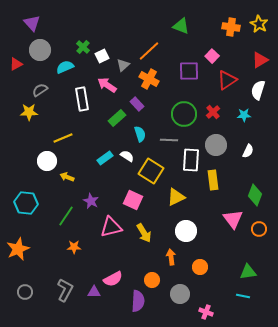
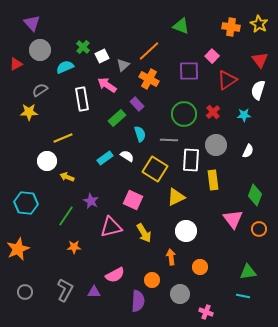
red triangle at (260, 60): rotated 36 degrees counterclockwise
yellow square at (151, 171): moved 4 px right, 2 px up
pink semicircle at (113, 279): moved 2 px right, 4 px up
